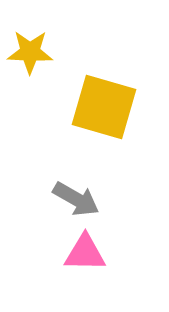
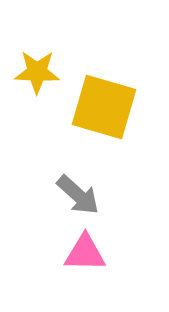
yellow star: moved 7 px right, 20 px down
gray arrow: moved 2 px right, 4 px up; rotated 12 degrees clockwise
